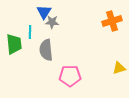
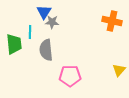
orange cross: rotated 30 degrees clockwise
yellow triangle: moved 2 px down; rotated 32 degrees counterclockwise
